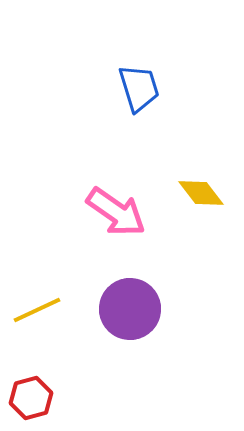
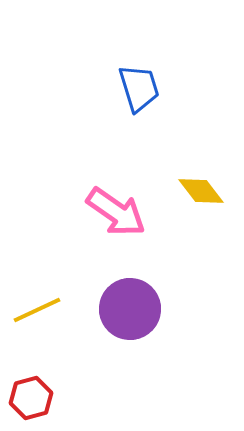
yellow diamond: moved 2 px up
